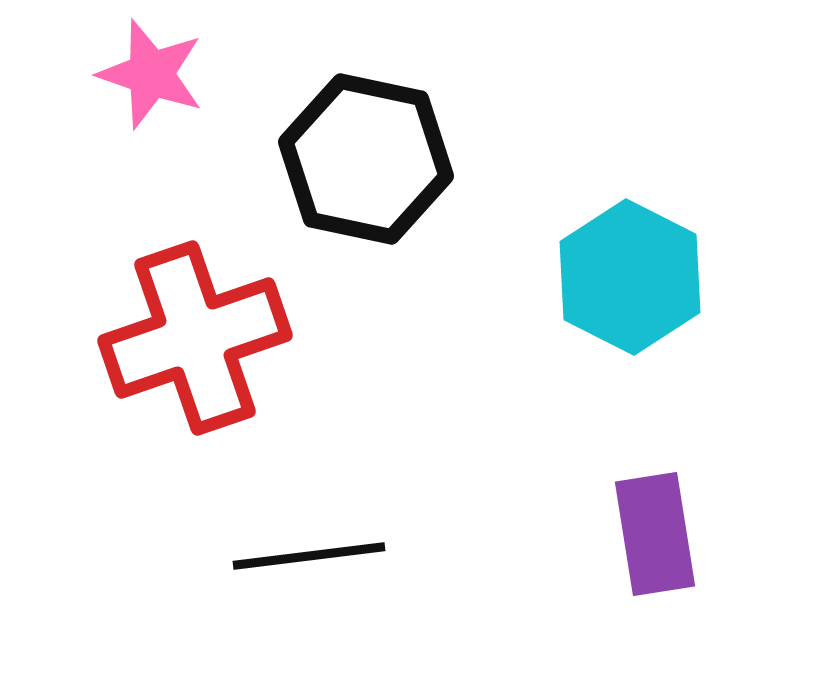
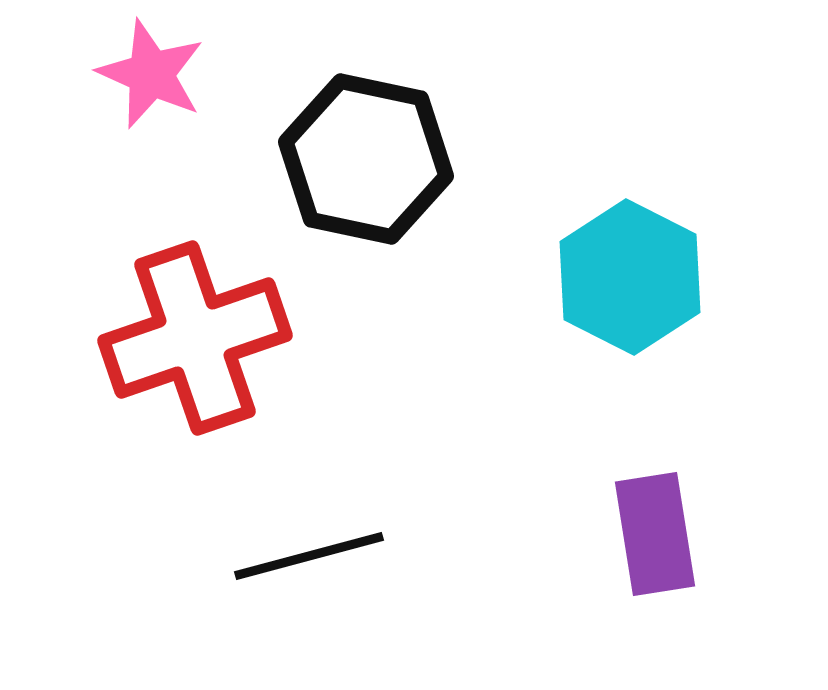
pink star: rotated 5 degrees clockwise
black line: rotated 8 degrees counterclockwise
